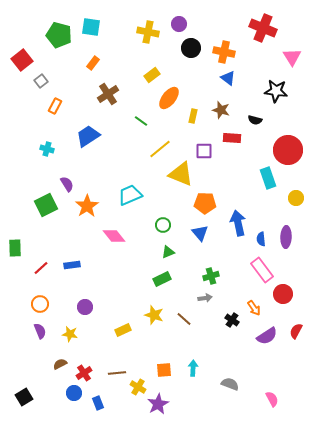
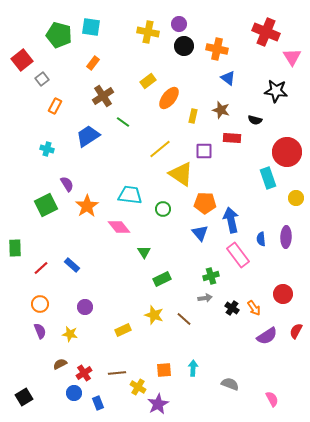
red cross at (263, 28): moved 3 px right, 4 px down
black circle at (191, 48): moved 7 px left, 2 px up
orange cross at (224, 52): moved 7 px left, 3 px up
yellow rectangle at (152, 75): moved 4 px left, 6 px down
gray square at (41, 81): moved 1 px right, 2 px up
brown cross at (108, 94): moved 5 px left, 2 px down
green line at (141, 121): moved 18 px left, 1 px down
red circle at (288, 150): moved 1 px left, 2 px down
yellow triangle at (181, 174): rotated 12 degrees clockwise
cyan trapezoid at (130, 195): rotated 30 degrees clockwise
blue arrow at (238, 223): moved 7 px left, 3 px up
green circle at (163, 225): moved 16 px up
pink diamond at (114, 236): moved 5 px right, 9 px up
green triangle at (168, 252): moved 24 px left; rotated 40 degrees counterclockwise
blue rectangle at (72, 265): rotated 49 degrees clockwise
pink rectangle at (262, 270): moved 24 px left, 15 px up
black cross at (232, 320): moved 12 px up
